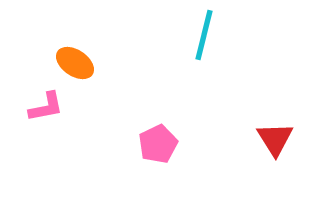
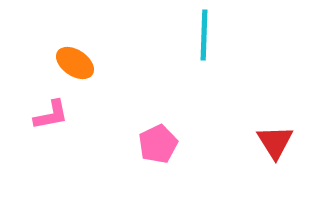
cyan line: rotated 12 degrees counterclockwise
pink L-shape: moved 5 px right, 8 px down
red triangle: moved 3 px down
